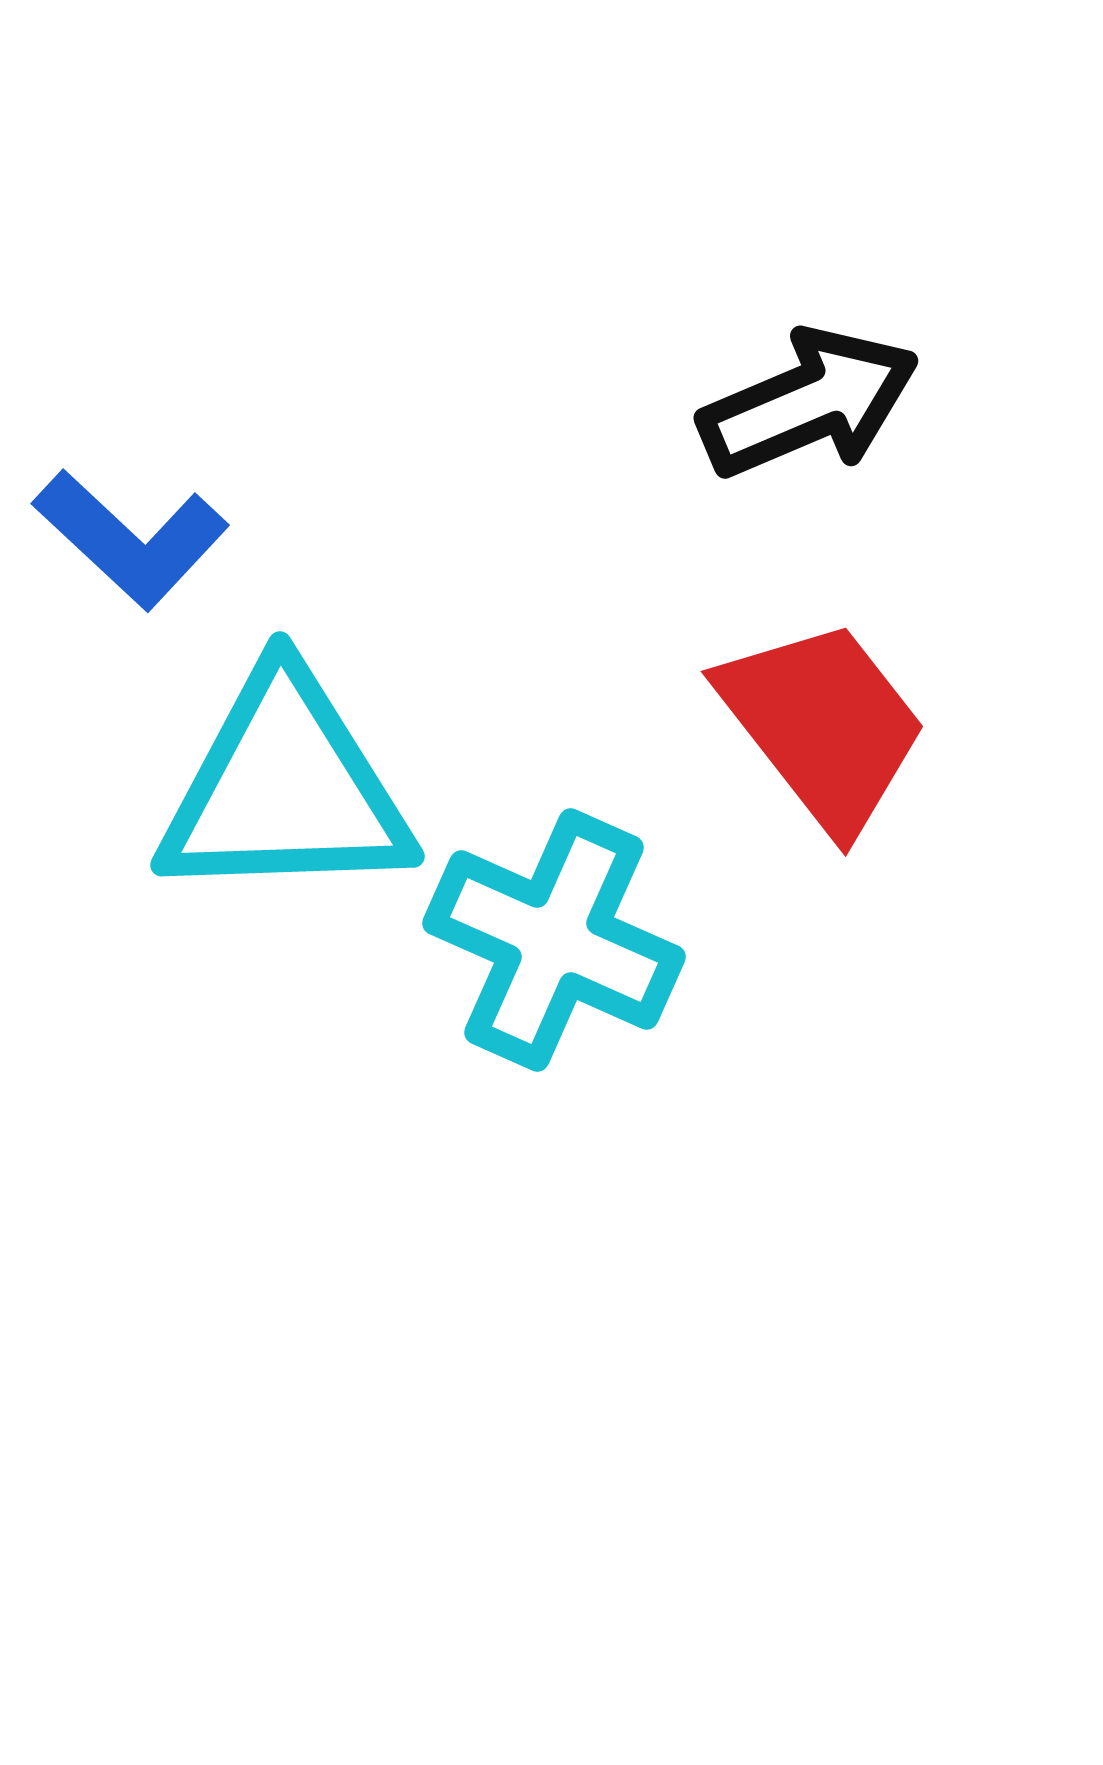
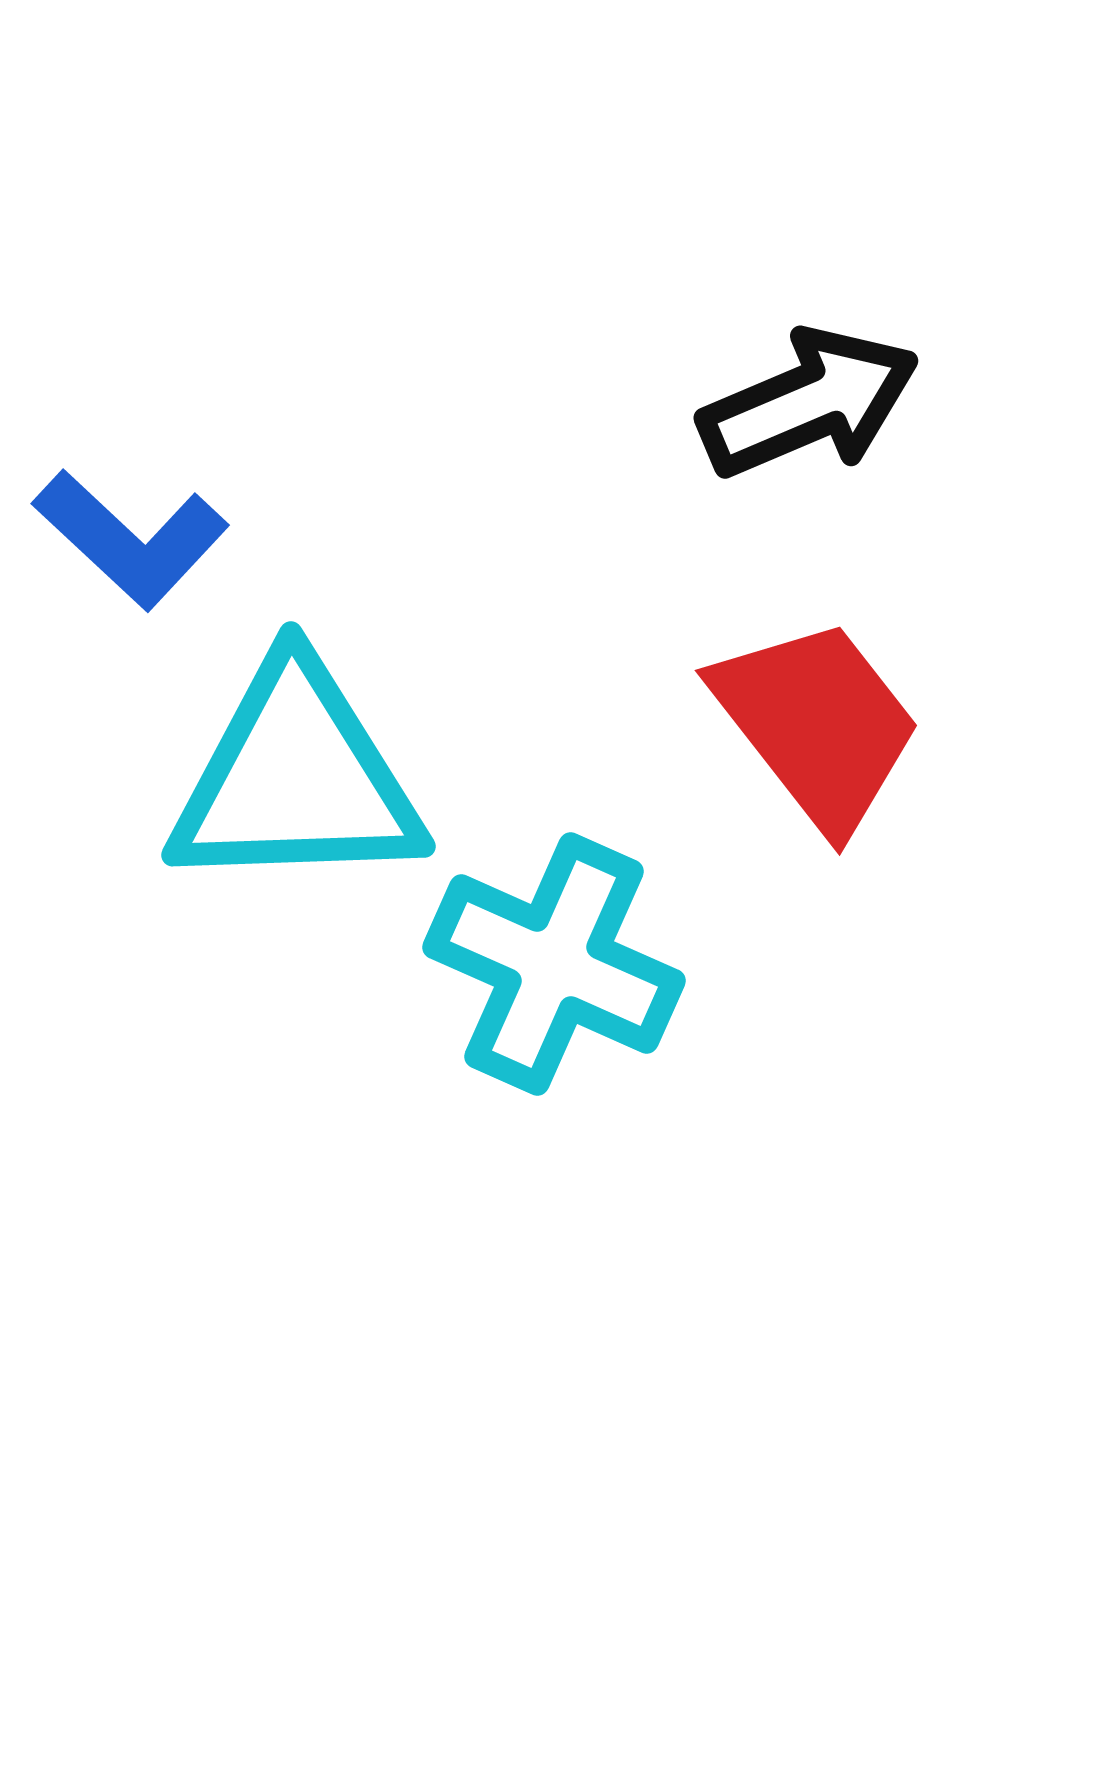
red trapezoid: moved 6 px left, 1 px up
cyan triangle: moved 11 px right, 10 px up
cyan cross: moved 24 px down
